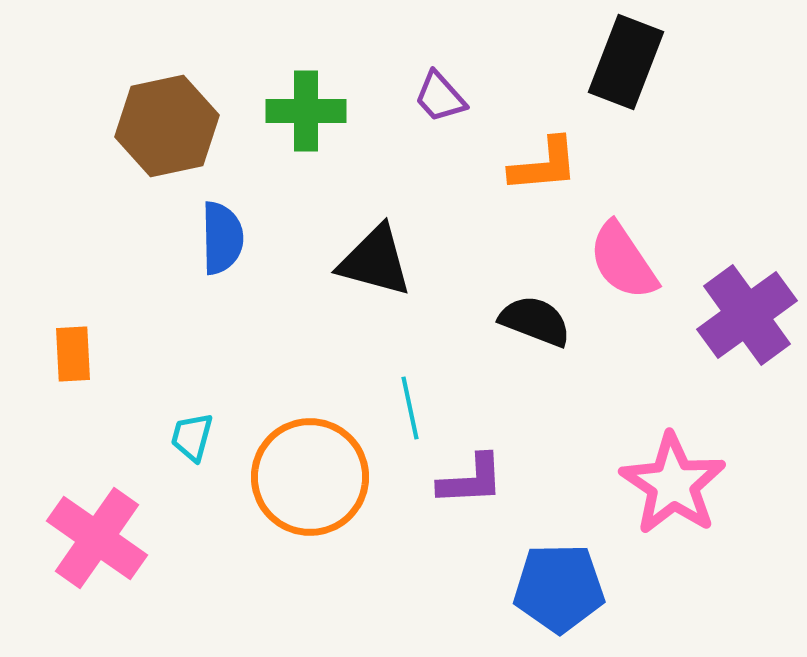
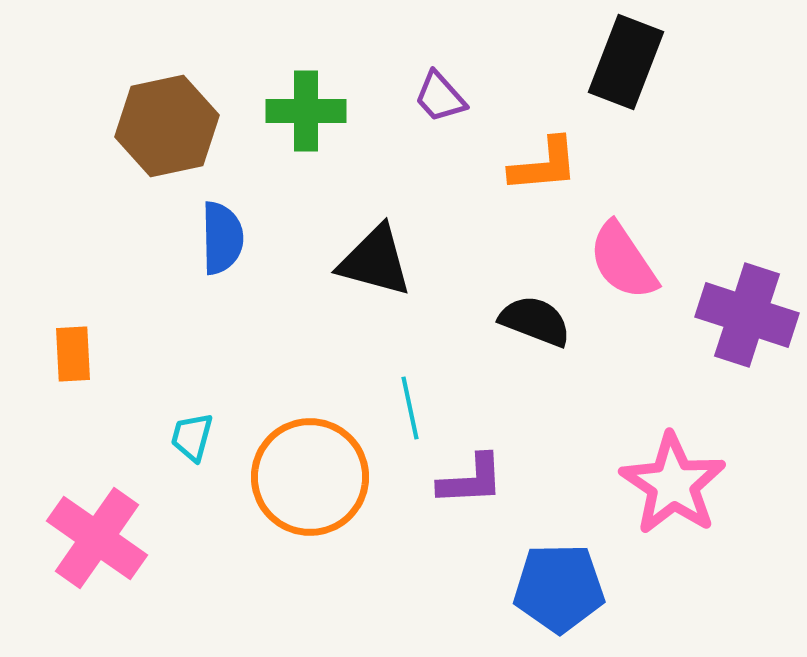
purple cross: rotated 36 degrees counterclockwise
